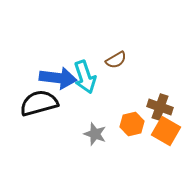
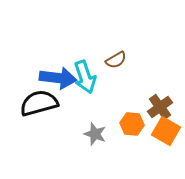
brown cross: rotated 35 degrees clockwise
orange hexagon: rotated 20 degrees clockwise
